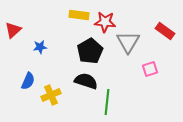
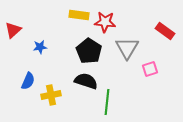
gray triangle: moved 1 px left, 6 px down
black pentagon: moved 1 px left; rotated 10 degrees counterclockwise
yellow cross: rotated 12 degrees clockwise
